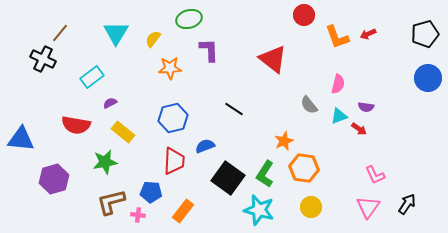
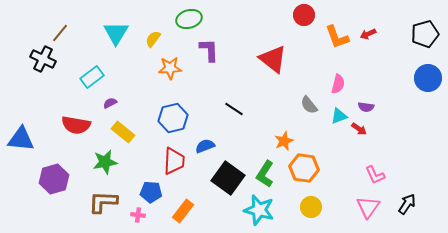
brown L-shape at (111, 202): moved 8 px left; rotated 16 degrees clockwise
